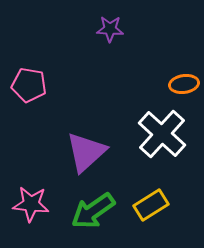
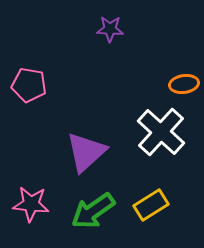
white cross: moved 1 px left, 2 px up
